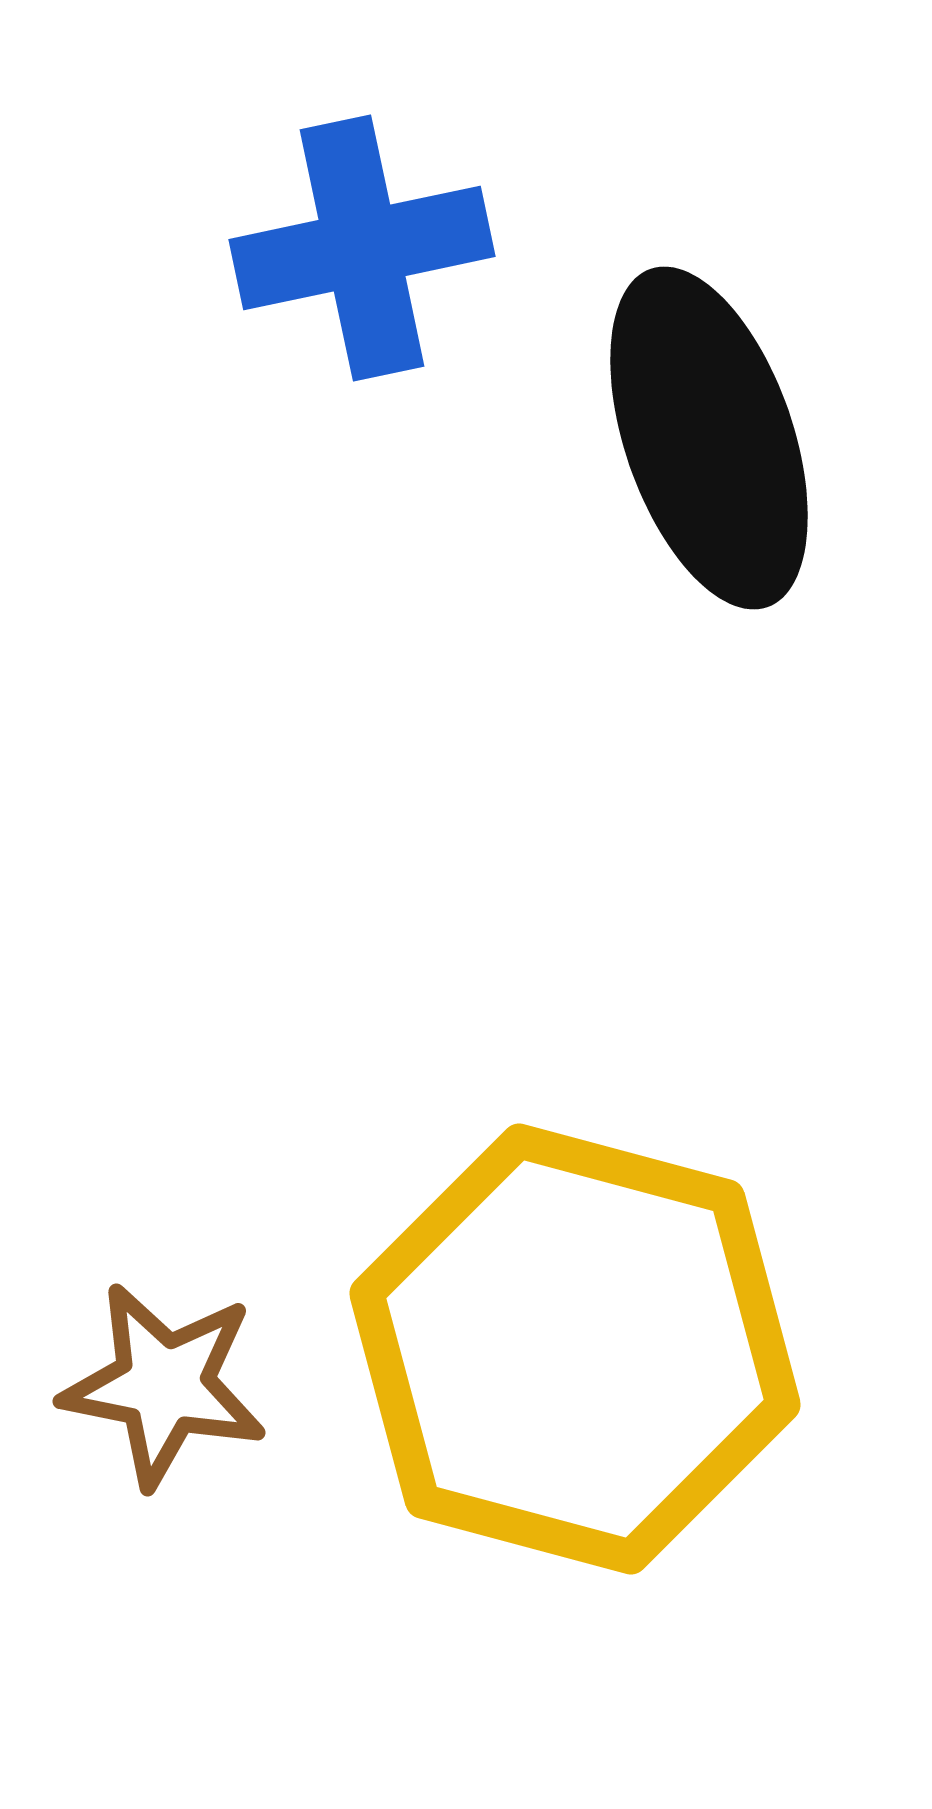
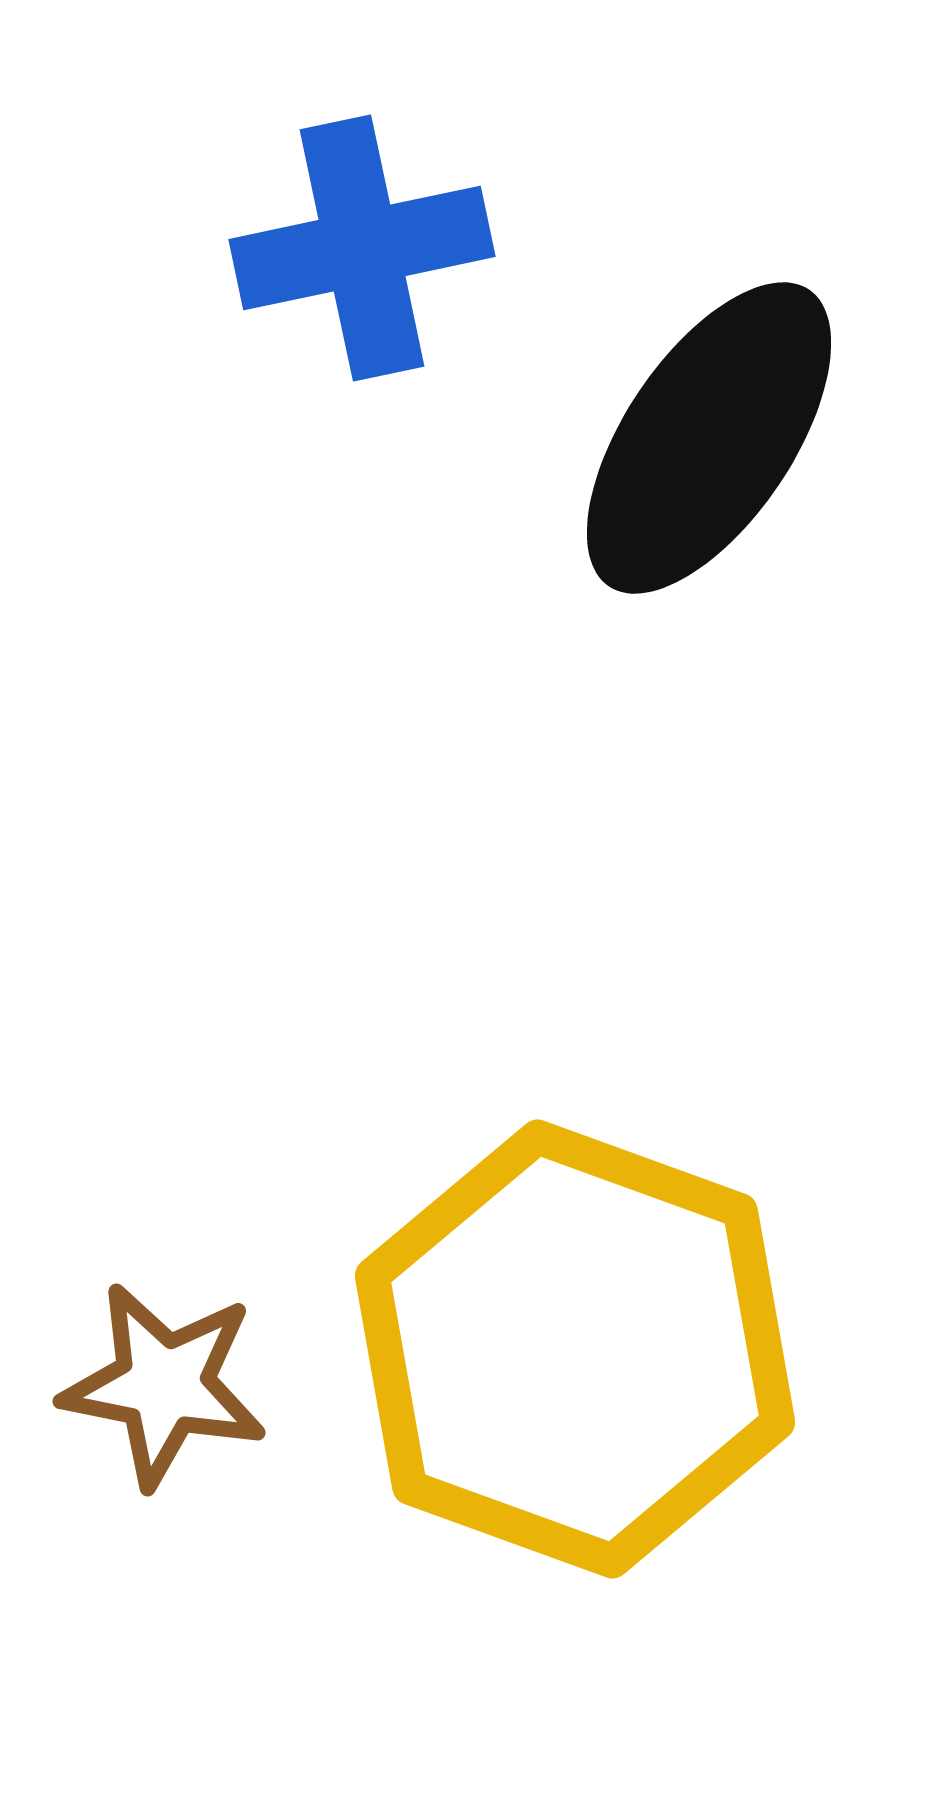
black ellipse: rotated 53 degrees clockwise
yellow hexagon: rotated 5 degrees clockwise
